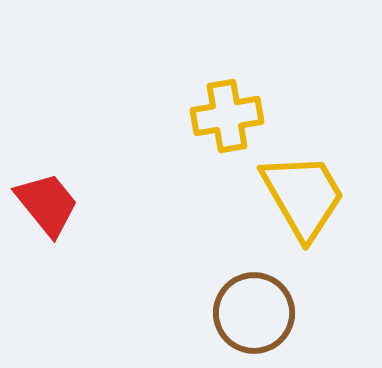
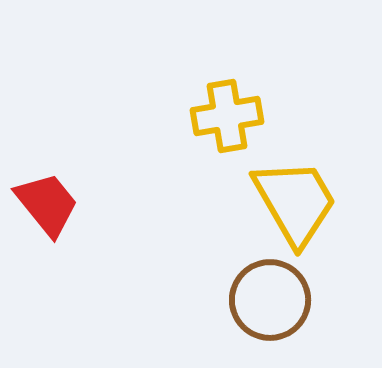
yellow trapezoid: moved 8 px left, 6 px down
brown circle: moved 16 px right, 13 px up
